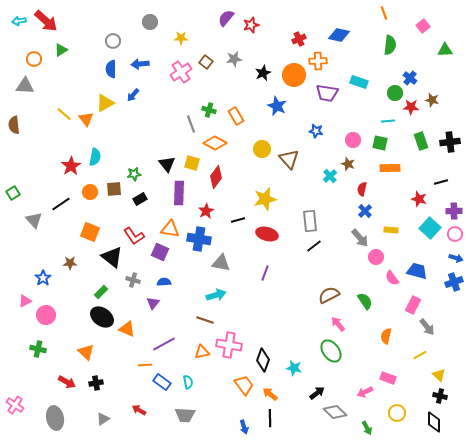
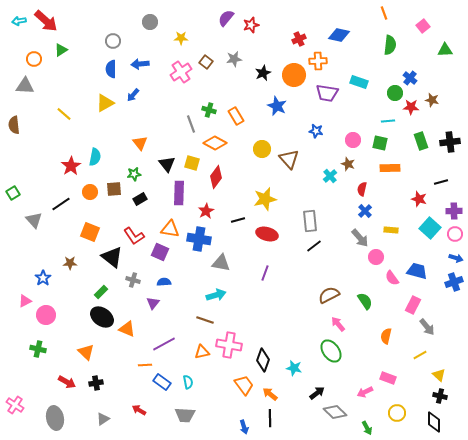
orange triangle at (86, 119): moved 54 px right, 24 px down
